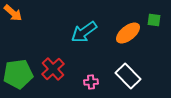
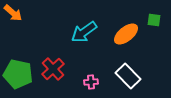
orange ellipse: moved 2 px left, 1 px down
green pentagon: rotated 20 degrees clockwise
